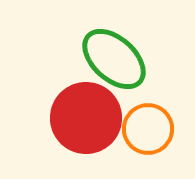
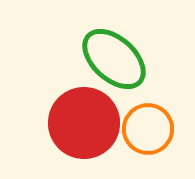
red circle: moved 2 px left, 5 px down
